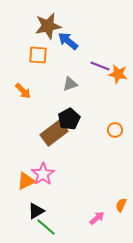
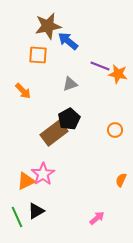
orange semicircle: moved 25 px up
green line: moved 29 px left, 10 px up; rotated 25 degrees clockwise
